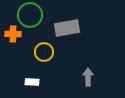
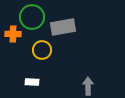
green circle: moved 2 px right, 2 px down
gray rectangle: moved 4 px left, 1 px up
yellow circle: moved 2 px left, 2 px up
gray arrow: moved 9 px down
